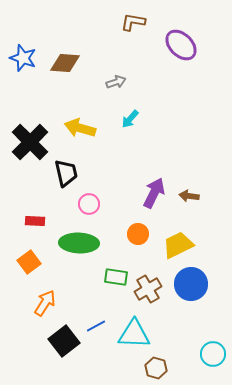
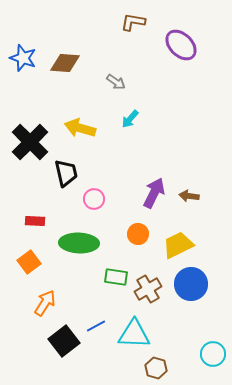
gray arrow: rotated 54 degrees clockwise
pink circle: moved 5 px right, 5 px up
